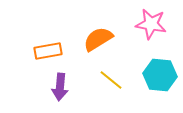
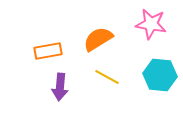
yellow line: moved 4 px left, 3 px up; rotated 10 degrees counterclockwise
